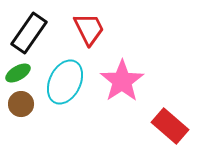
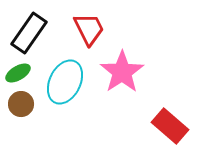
pink star: moved 9 px up
